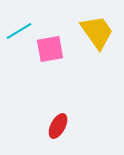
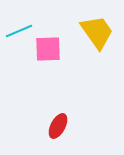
cyan line: rotated 8 degrees clockwise
pink square: moved 2 px left; rotated 8 degrees clockwise
